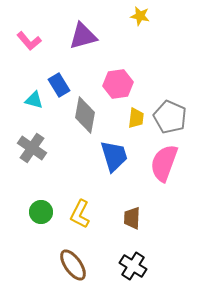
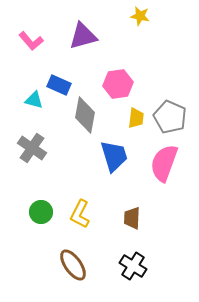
pink L-shape: moved 2 px right
blue rectangle: rotated 35 degrees counterclockwise
